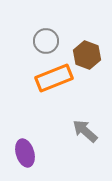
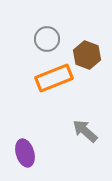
gray circle: moved 1 px right, 2 px up
